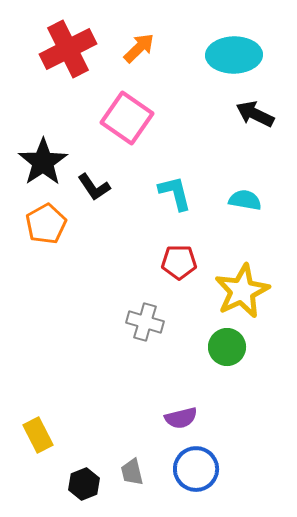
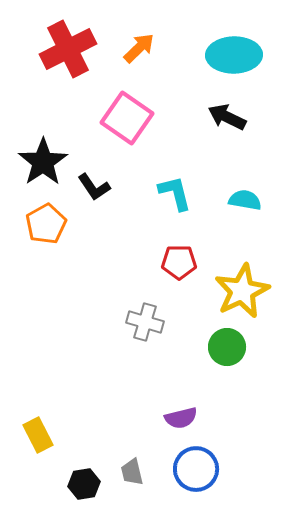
black arrow: moved 28 px left, 3 px down
black hexagon: rotated 12 degrees clockwise
